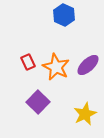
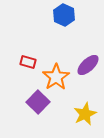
red rectangle: rotated 49 degrees counterclockwise
orange star: moved 10 px down; rotated 12 degrees clockwise
